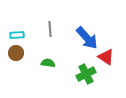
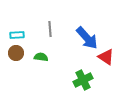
green semicircle: moved 7 px left, 6 px up
green cross: moved 3 px left, 6 px down
